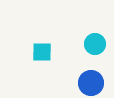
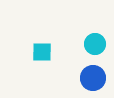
blue circle: moved 2 px right, 5 px up
